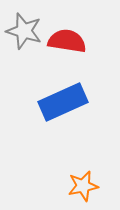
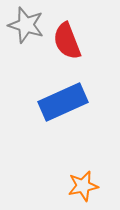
gray star: moved 2 px right, 6 px up
red semicircle: rotated 120 degrees counterclockwise
